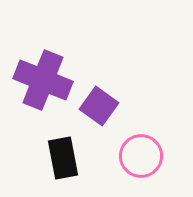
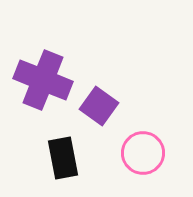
pink circle: moved 2 px right, 3 px up
